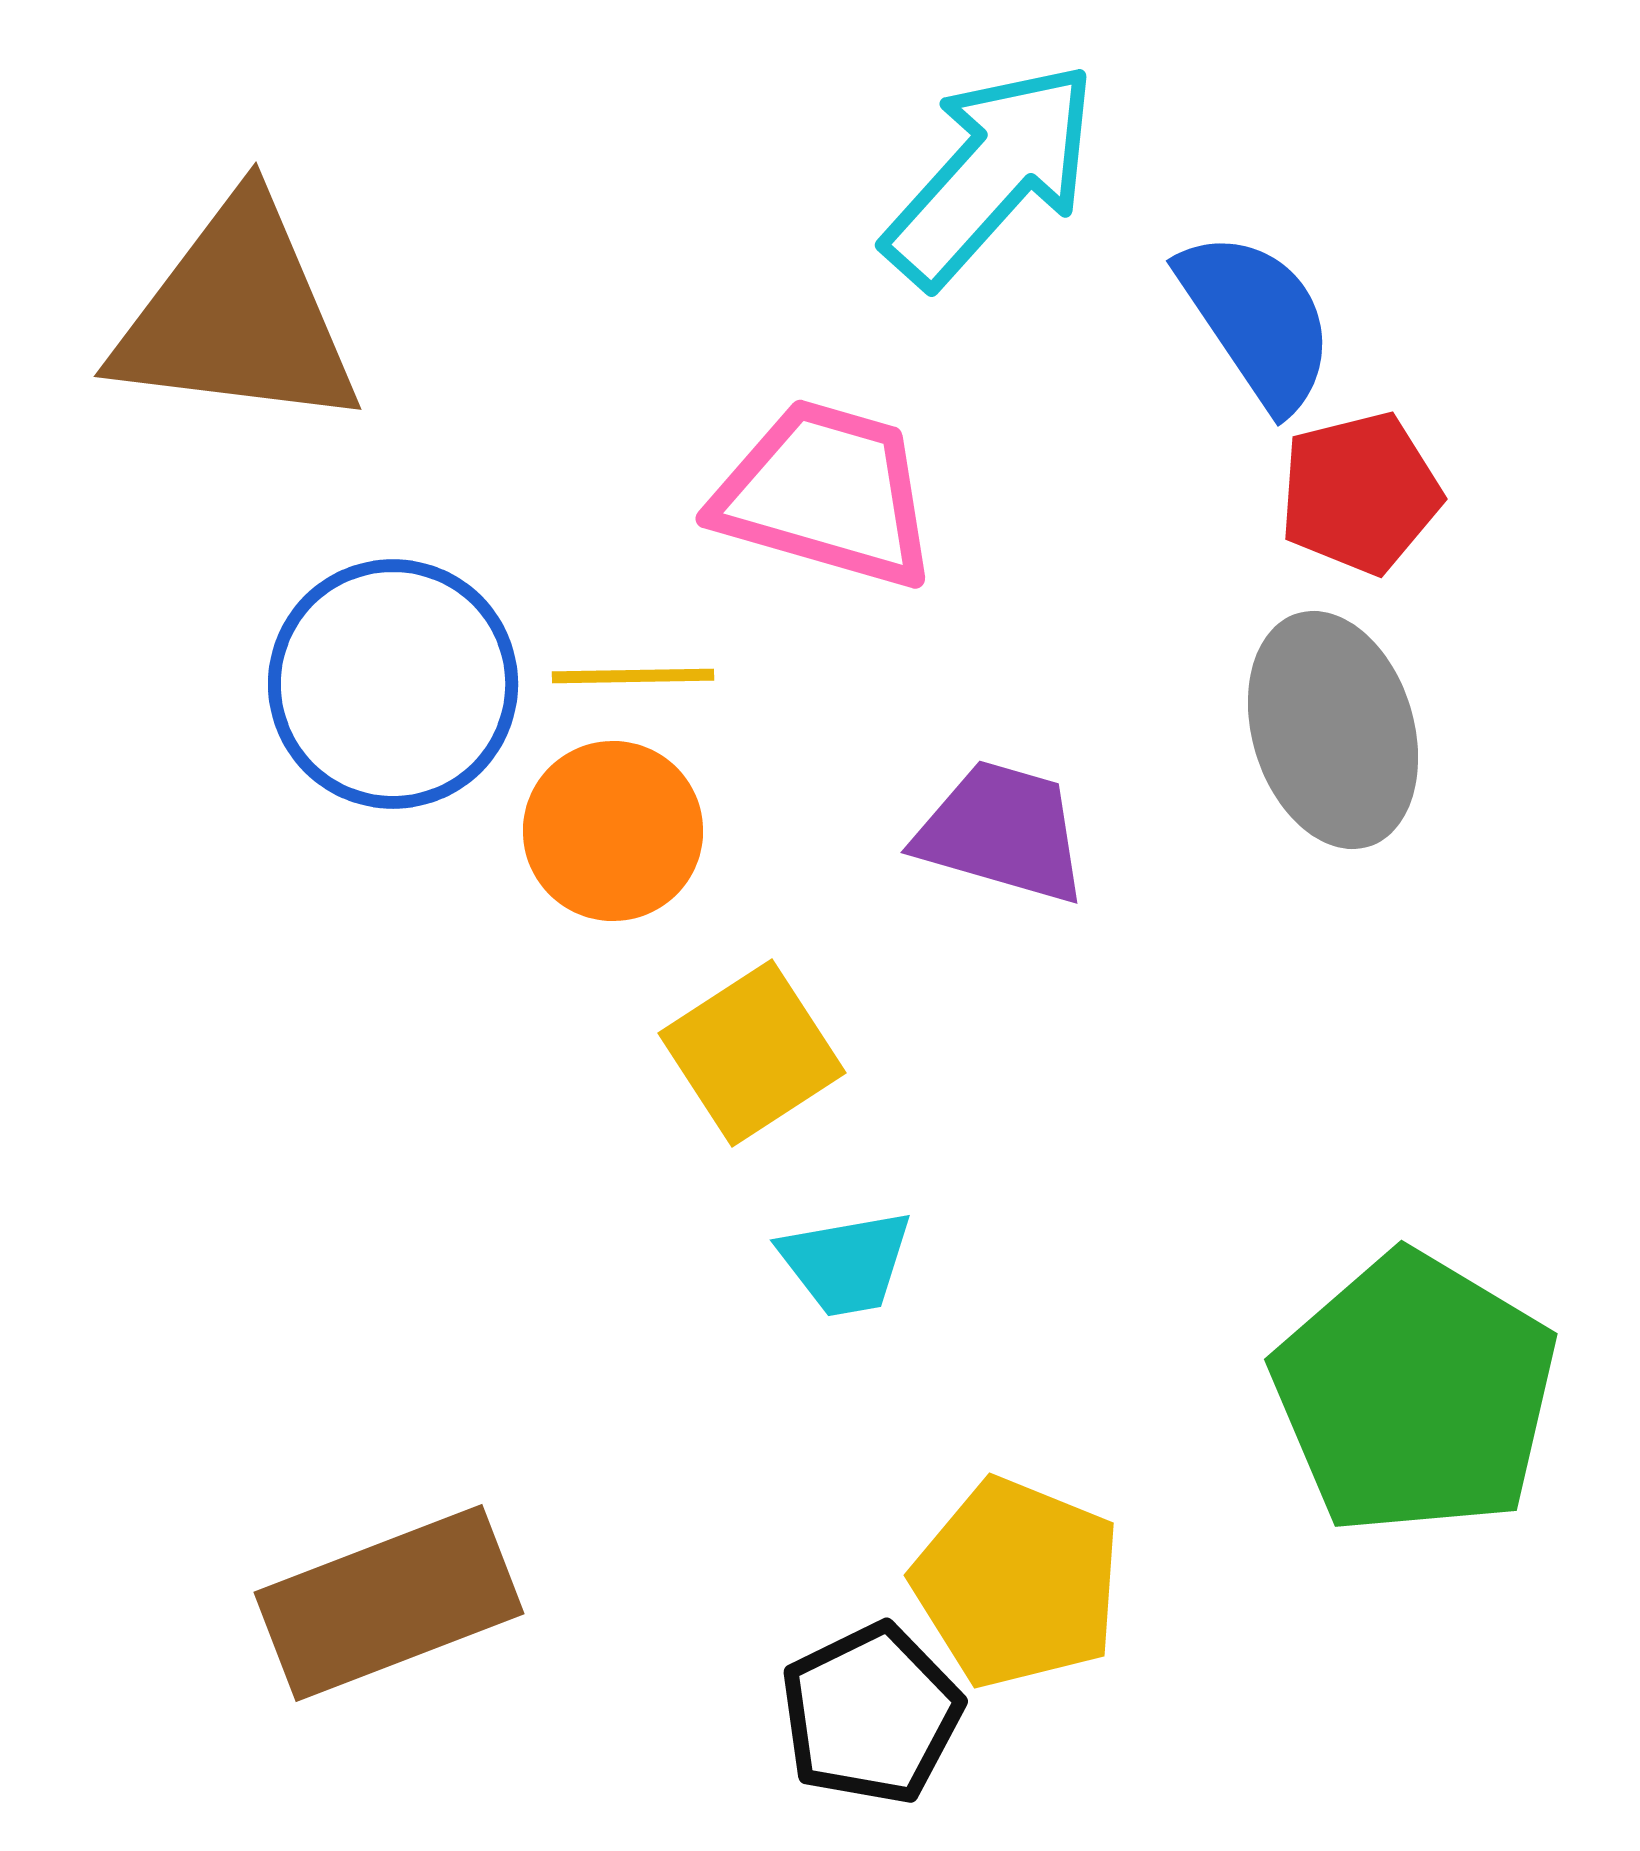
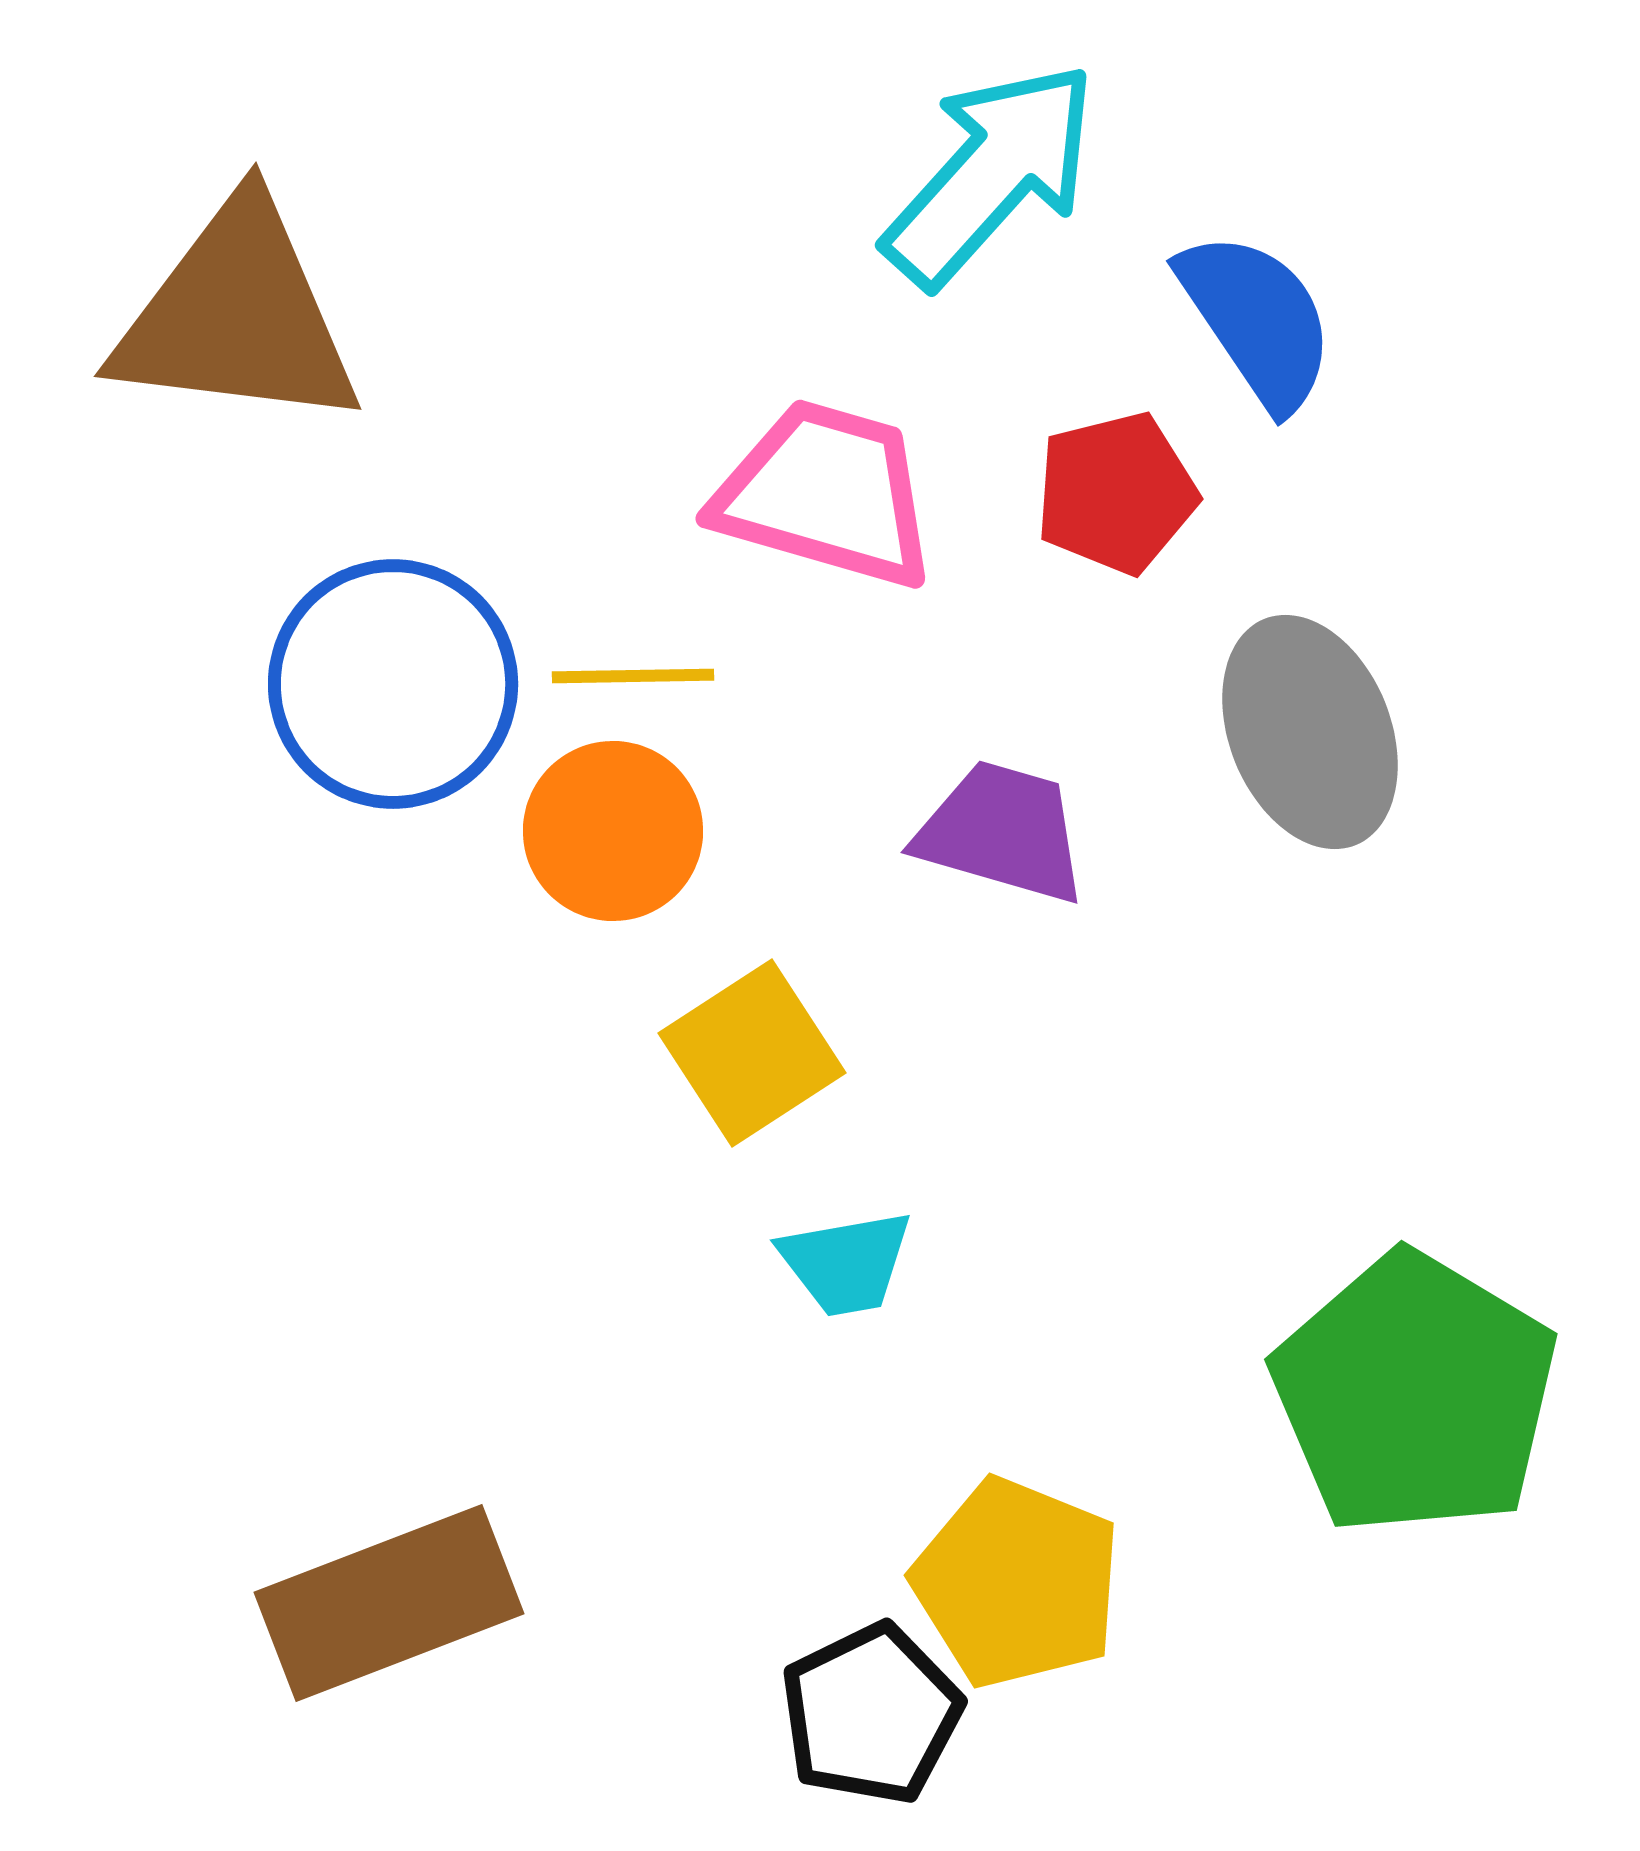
red pentagon: moved 244 px left
gray ellipse: moved 23 px left, 2 px down; rotated 5 degrees counterclockwise
